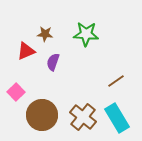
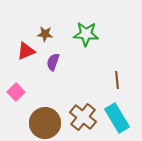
brown line: moved 1 px right, 1 px up; rotated 60 degrees counterclockwise
brown circle: moved 3 px right, 8 px down
